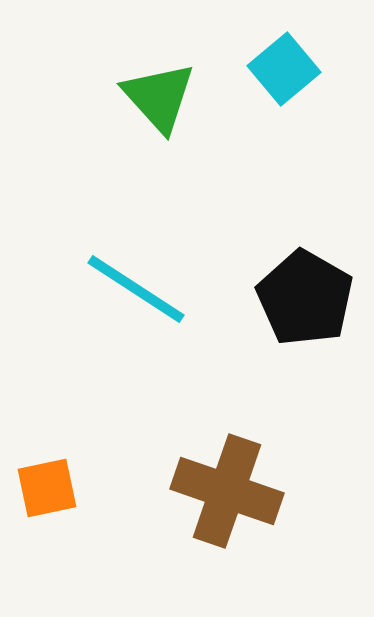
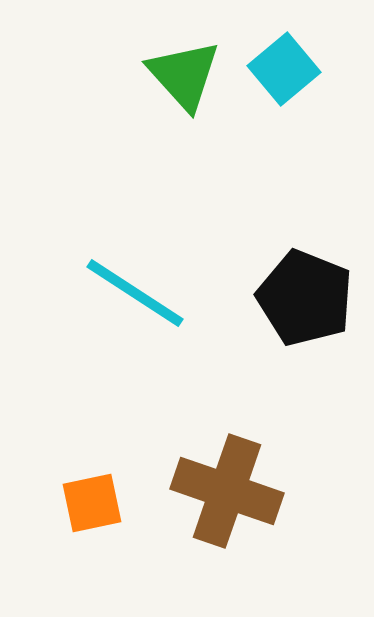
green triangle: moved 25 px right, 22 px up
cyan line: moved 1 px left, 4 px down
black pentagon: rotated 8 degrees counterclockwise
orange square: moved 45 px right, 15 px down
